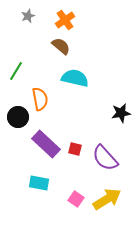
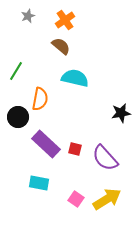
orange semicircle: rotated 20 degrees clockwise
